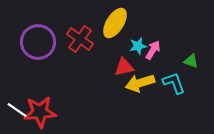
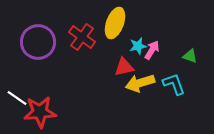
yellow ellipse: rotated 12 degrees counterclockwise
red cross: moved 2 px right, 2 px up
pink arrow: moved 1 px left
green triangle: moved 1 px left, 5 px up
cyan L-shape: moved 1 px down
white line: moved 12 px up
